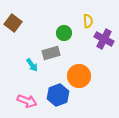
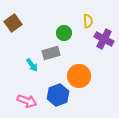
brown square: rotated 18 degrees clockwise
